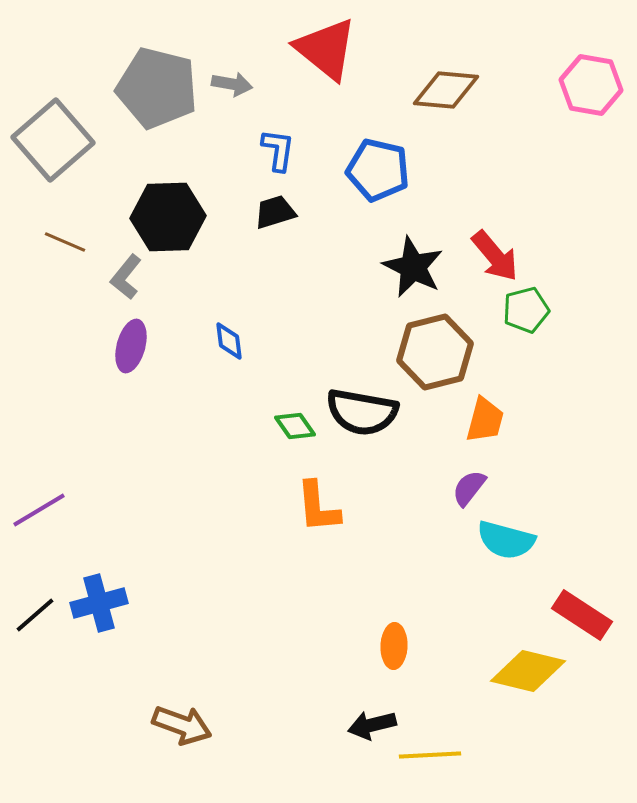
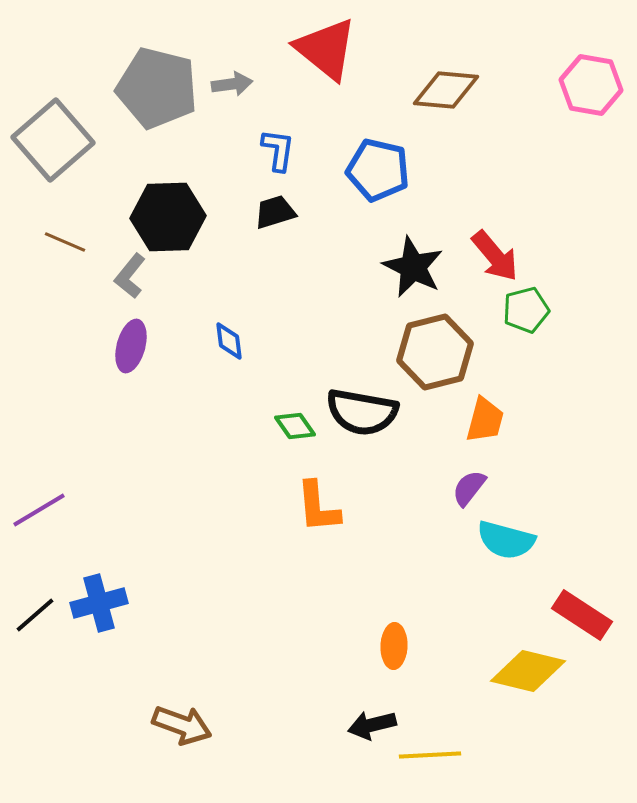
gray arrow: rotated 18 degrees counterclockwise
gray L-shape: moved 4 px right, 1 px up
